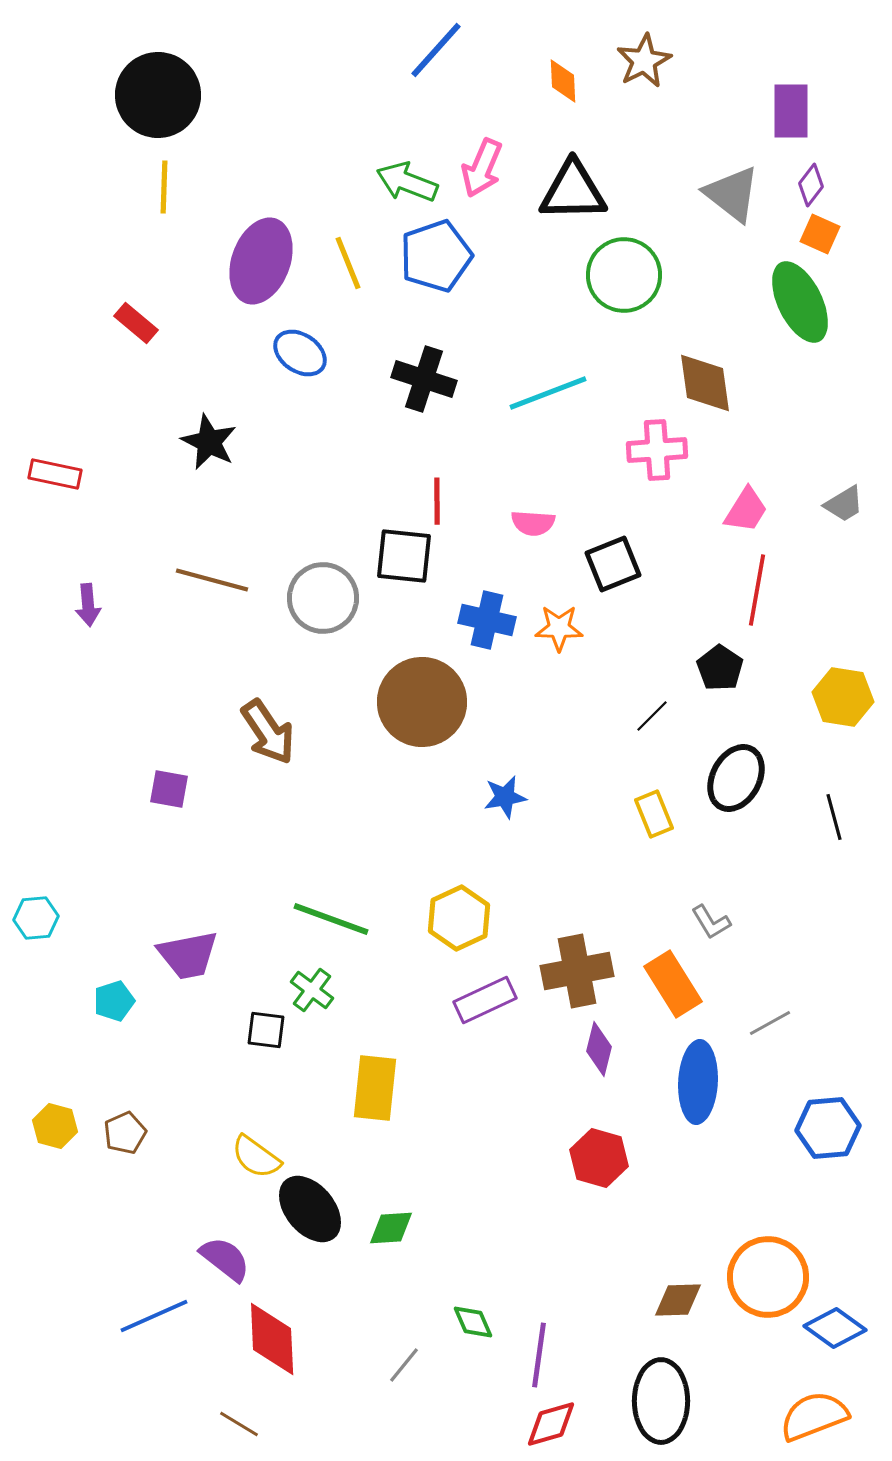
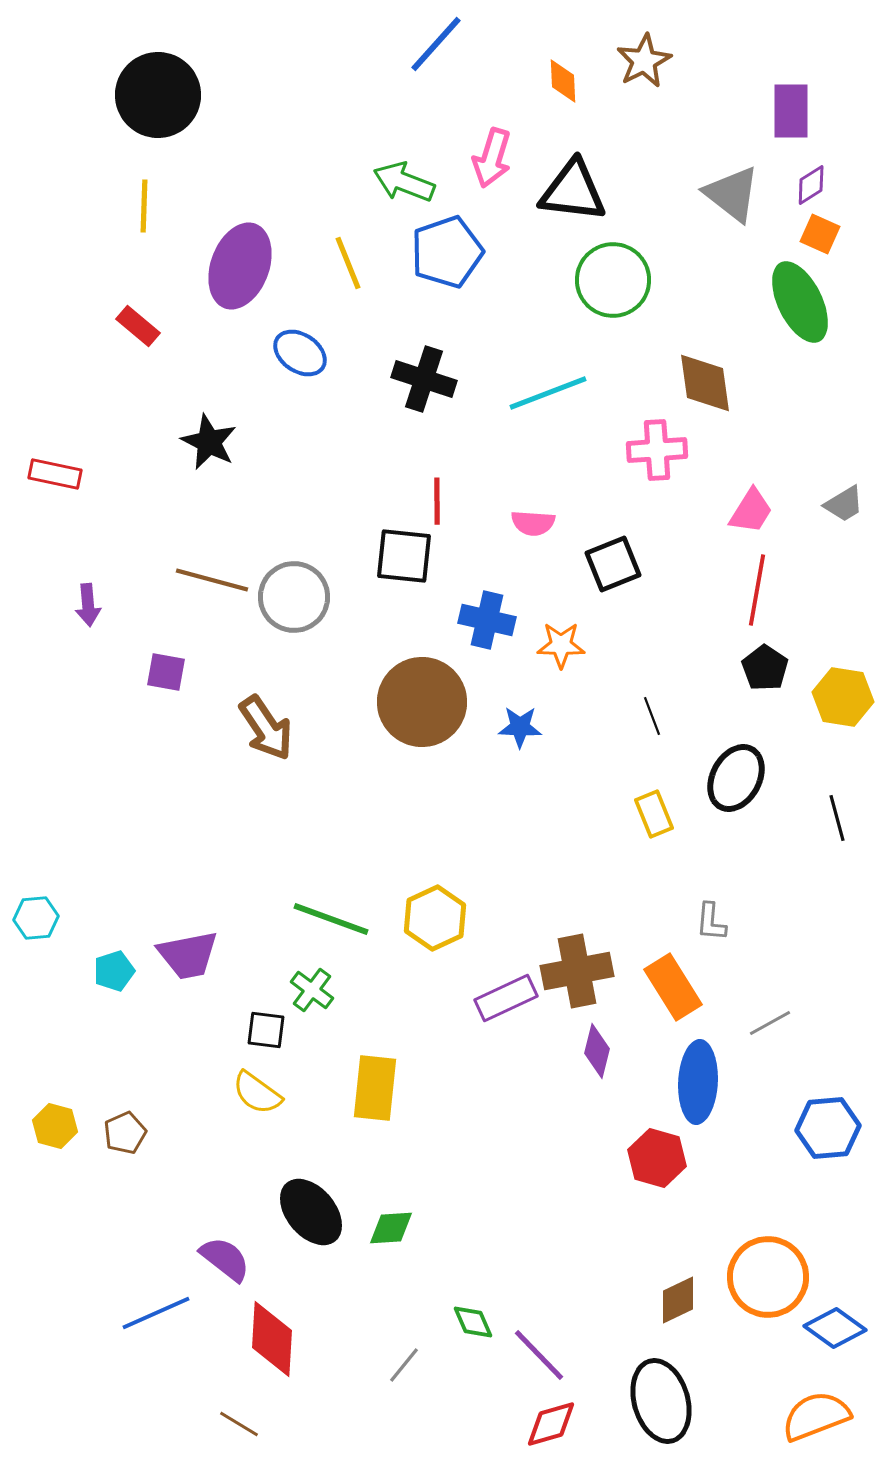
blue line at (436, 50): moved 6 px up
pink arrow at (482, 168): moved 10 px right, 10 px up; rotated 6 degrees counterclockwise
green arrow at (407, 182): moved 3 px left
purple diamond at (811, 185): rotated 21 degrees clockwise
yellow line at (164, 187): moved 20 px left, 19 px down
black triangle at (573, 191): rotated 8 degrees clockwise
blue pentagon at (436, 256): moved 11 px right, 4 px up
purple ellipse at (261, 261): moved 21 px left, 5 px down
green circle at (624, 275): moved 11 px left, 5 px down
red rectangle at (136, 323): moved 2 px right, 3 px down
pink trapezoid at (746, 510): moved 5 px right, 1 px down
gray circle at (323, 598): moved 29 px left, 1 px up
orange star at (559, 628): moved 2 px right, 17 px down
black pentagon at (720, 668): moved 45 px right
black line at (652, 716): rotated 66 degrees counterclockwise
brown arrow at (268, 732): moved 2 px left, 4 px up
purple square at (169, 789): moved 3 px left, 117 px up
blue star at (505, 797): moved 15 px right, 70 px up; rotated 12 degrees clockwise
black line at (834, 817): moved 3 px right, 1 px down
yellow hexagon at (459, 918): moved 24 px left
gray L-shape at (711, 922): rotated 36 degrees clockwise
orange rectangle at (673, 984): moved 3 px down
purple rectangle at (485, 1000): moved 21 px right, 2 px up
cyan pentagon at (114, 1001): moved 30 px up
purple diamond at (599, 1049): moved 2 px left, 2 px down
yellow semicircle at (256, 1157): moved 1 px right, 64 px up
red hexagon at (599, 1158): moved 58 px right
black ellipse at (310, 1209): moved 1 px right, 3 px down
brown diamond at (678, 1300): rotated 24 degrees counterclockwise
blue line at (154, 1316): moved 2 px right, 3 px up
red diamond at (272, 1339): rotated 6 degrees clockwise
purple line at (539, 1355): rotated 52 degrees counterclockwise
black ellipse at (661, 1401): rotated 16 degrees counterclockwise
orange semicircle at (814, 1416): moved 2 px right
